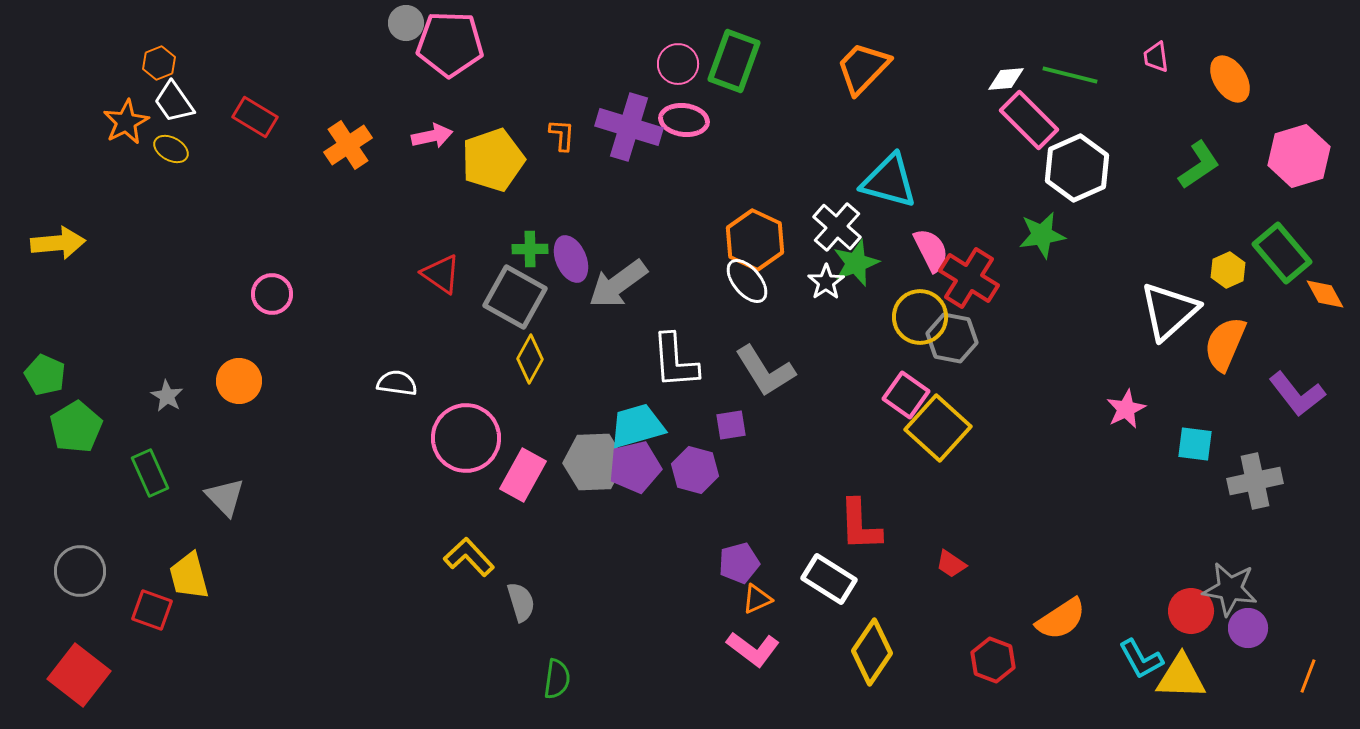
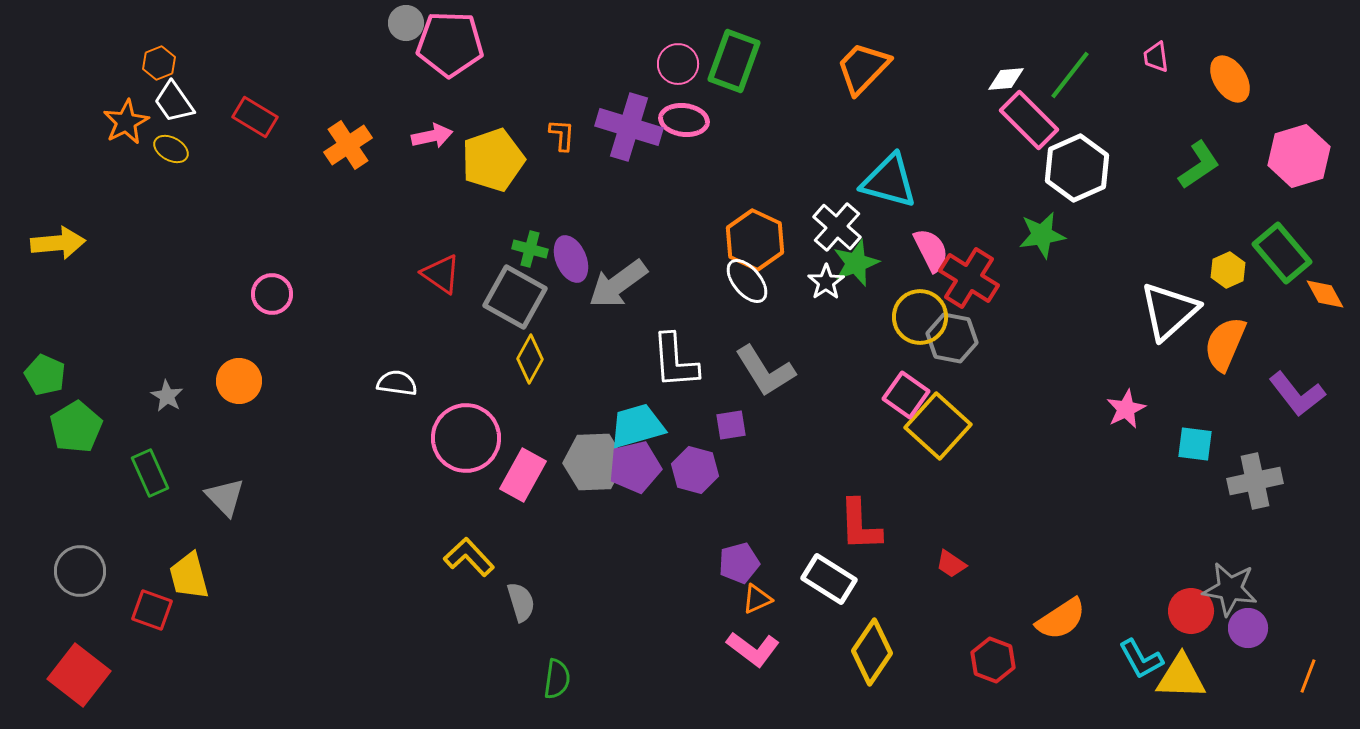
green line at (1070, 75): rotated 66 degrees counterclockwise
green cross at (530, 249): rotated 16 degrees clockwise
yellow square at (938, 428): moved 2 px up
